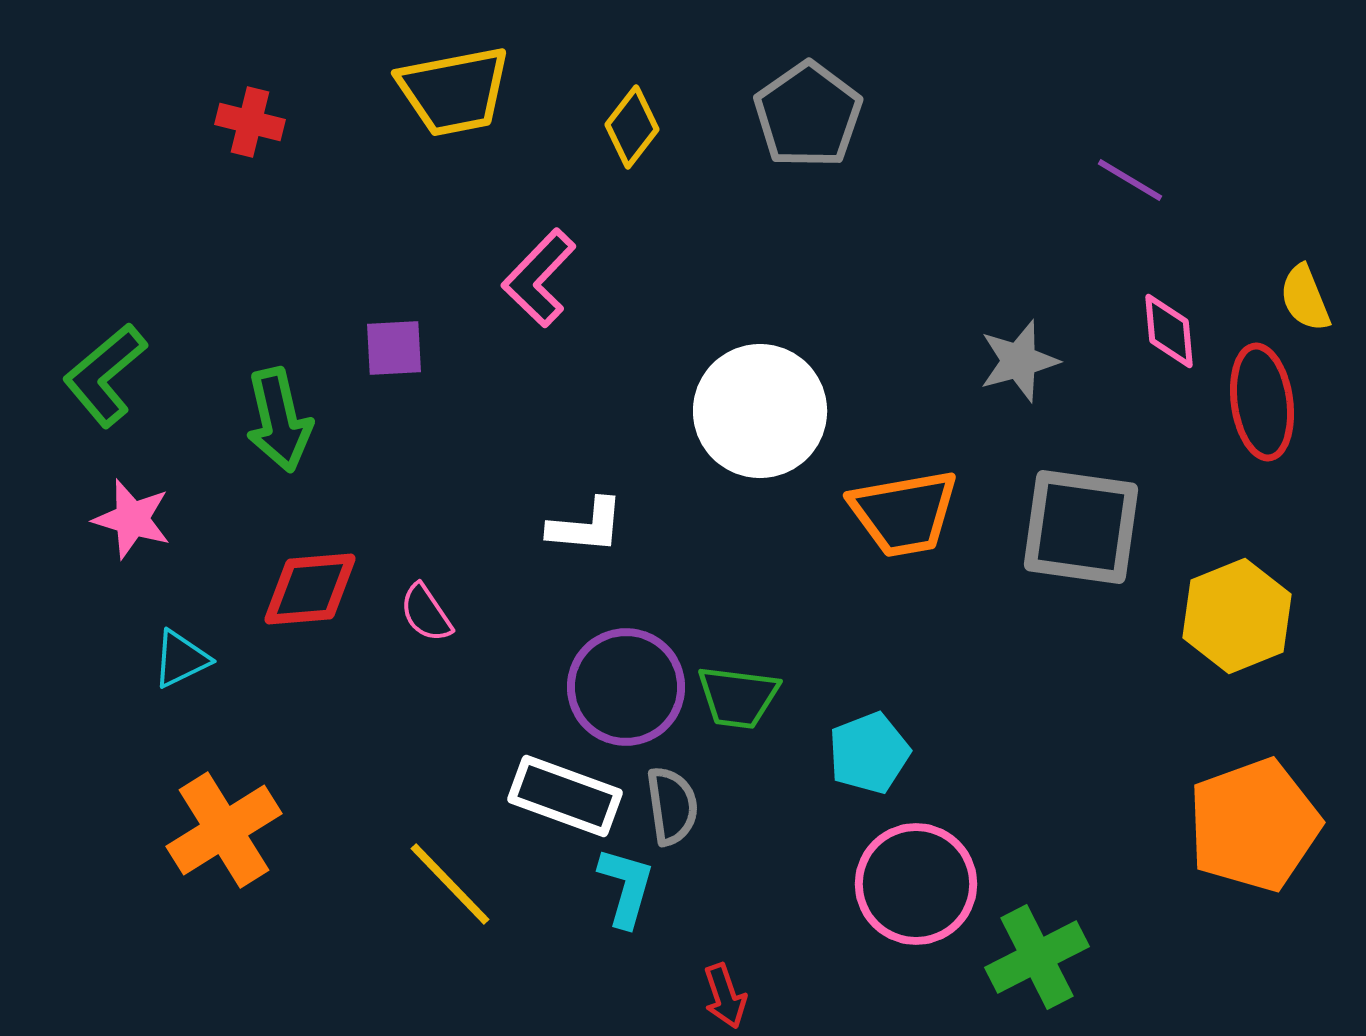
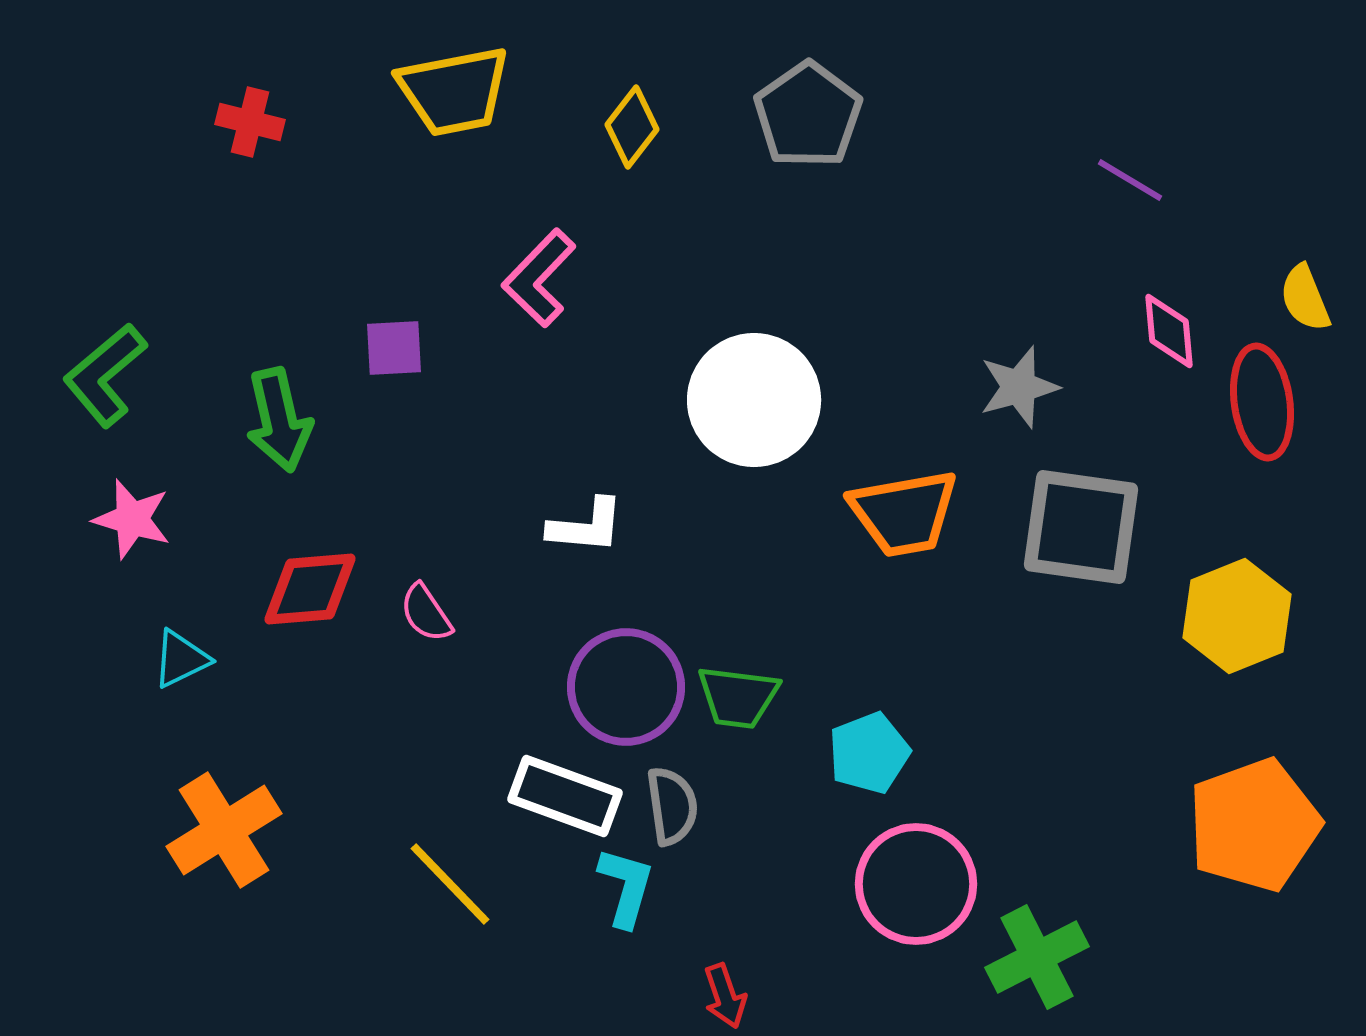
gray star: moved 26 px down
white circle: moved 6 px left, 11 px up
